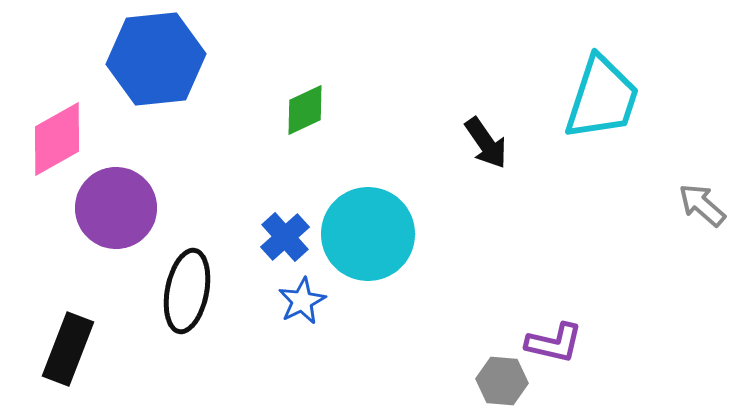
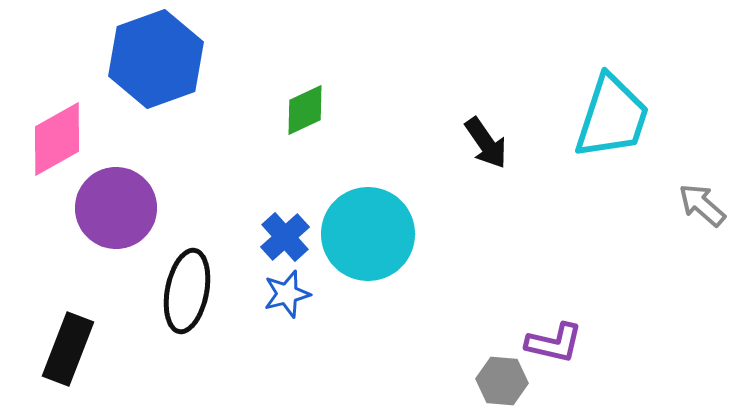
blue hexagon: rotated 14 degrees counterclockwise
cyan trapezoid: moved 10 px right, 19 px down
blue star: moved 15 px left, 7 px up; rotated 12 degrees clockwise
